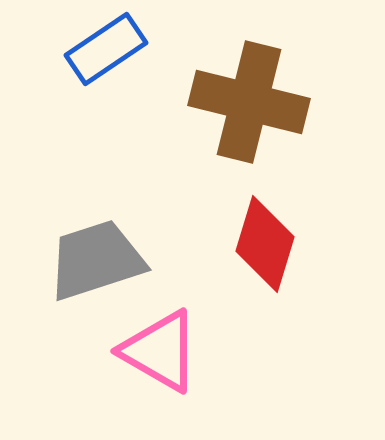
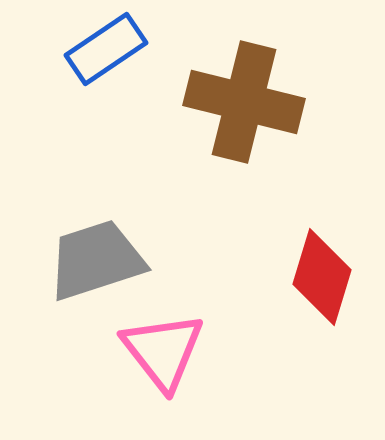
brown cross: moved 5 px left
red diamond: moved 57 px right, 33 px down
pink triangle: moved 3 px right; rotated 22 degrees clockwise
